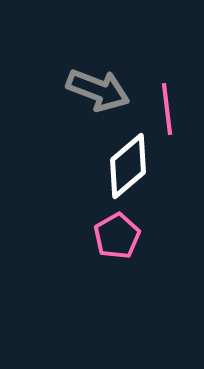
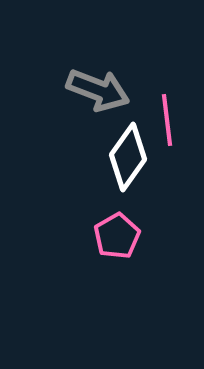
pink line: moved 11 px down
white diamond: moved 9 px up; rotated 14 degrees counterclockwise
